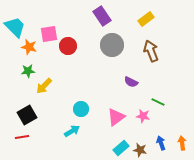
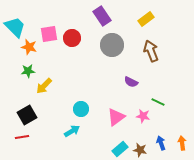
red circle: moved 4 px right, 8 px up
cyan rectangle: moved 1 px left, 1 px down
